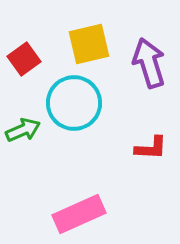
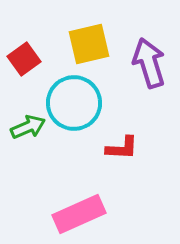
green arrow: moved 5 px right, 3 px up
red L-shape: moved 29 px left
